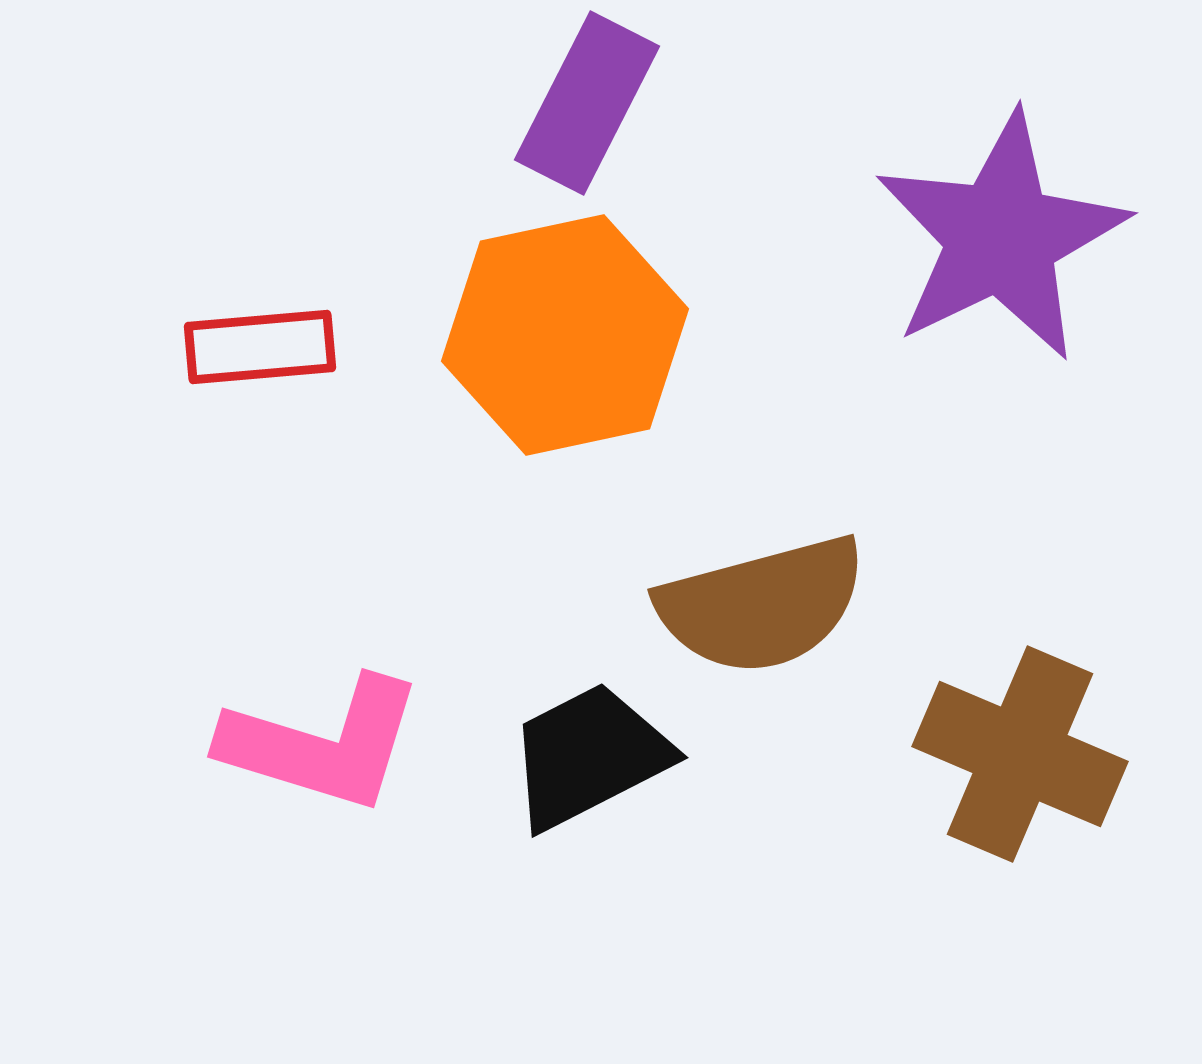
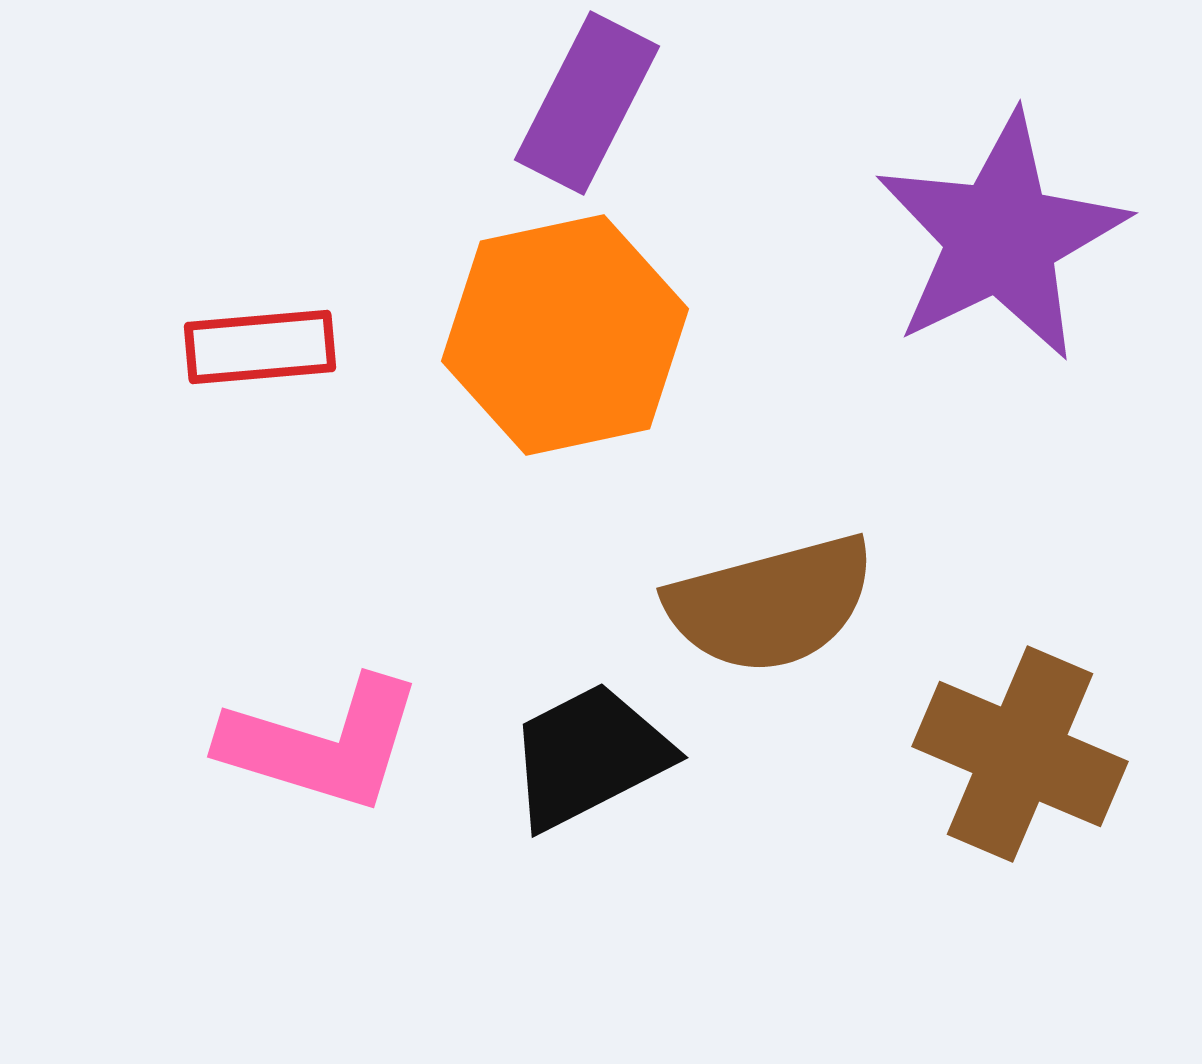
brown semicircle: moved 9 px right, 1 px up
